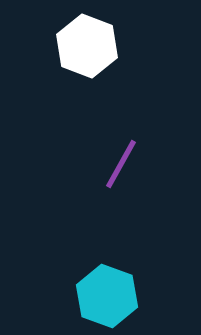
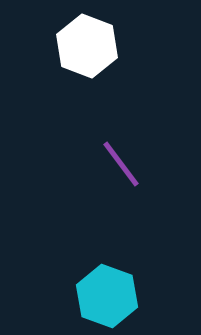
purple line: rotated 66 degrees counterclockwise
